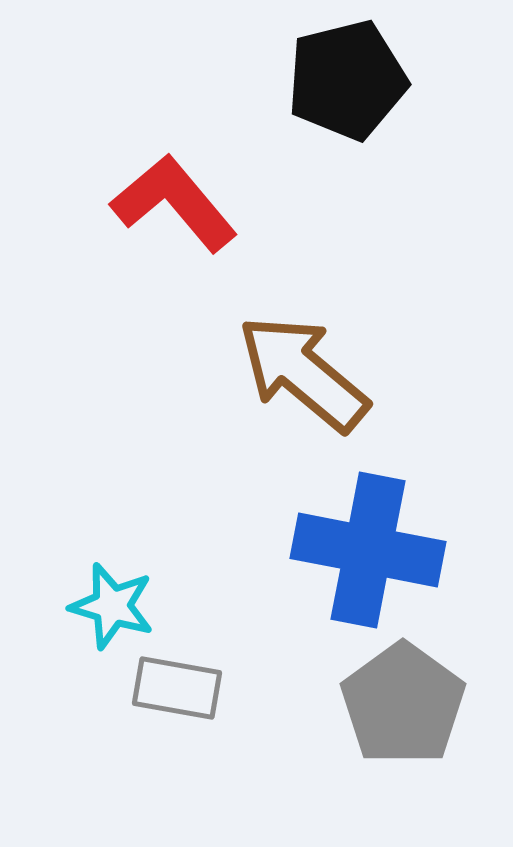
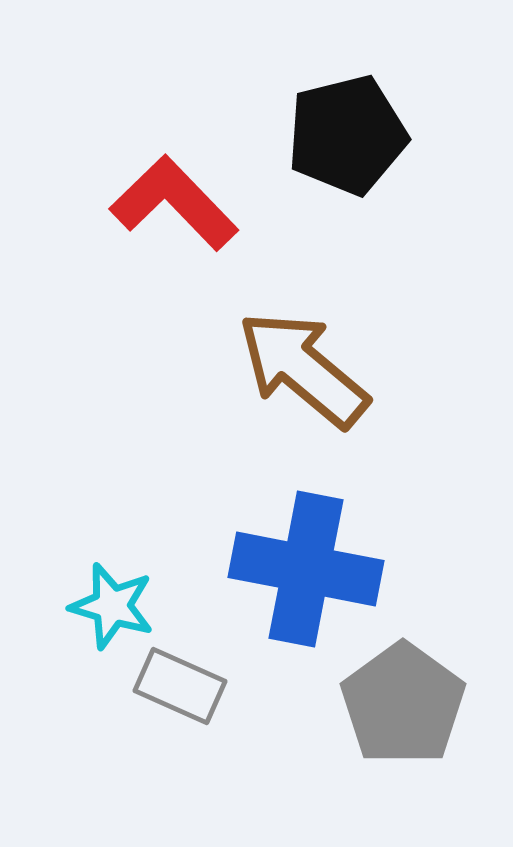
black pentagon: moved 55 px down
red L-shape: rotated 4 degrees counterclockwise
brown arrow: moved 4 px up
blue cross: moved 62 px left, 19 px down
gray rectangle: moved 3 px right, 2 px up; rotated 14 degrees clockwise
